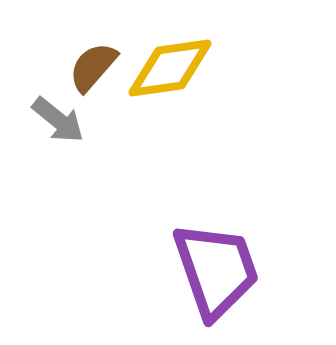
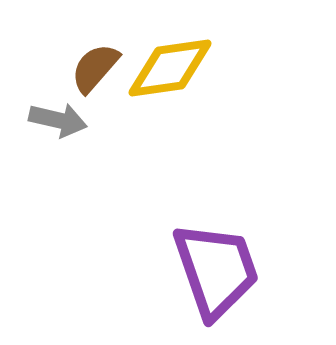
brown semicircle: moved 2 px right, 1 px down
gray arrow: rotated 26 degrees counterclockwise
